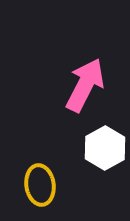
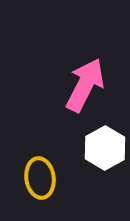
yellow ellipse: moved 7 px up
